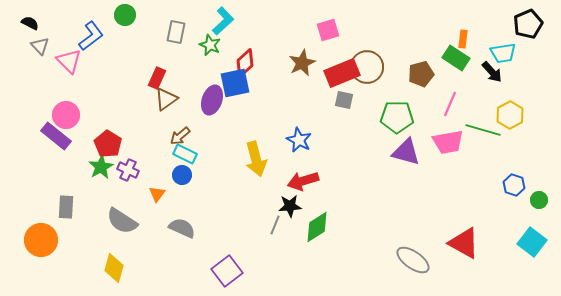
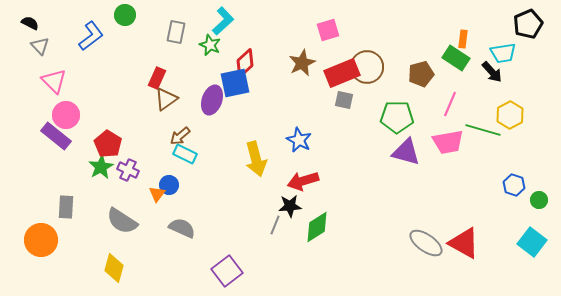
pink triangle at (69, 61): moved 15 px left, 20 px down
blue circle at (182, 175): moved 13 px left, 10 px down
gray ellipse at (413, 260): moved 13 px right, 17 px up
